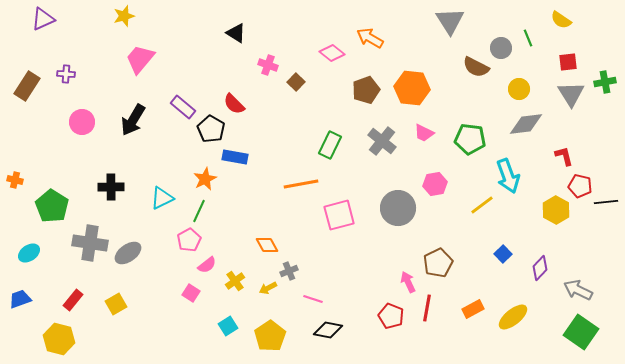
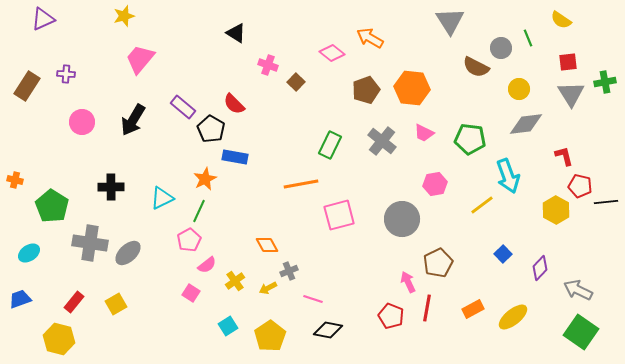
gray circle at (398, 208): moved 4 px right, 11 px down
gray ellipse at (128, 253): rotated 8 degrees counterclockwise
red rectangle at (73, 300): moved 1 px right, 2 px down
